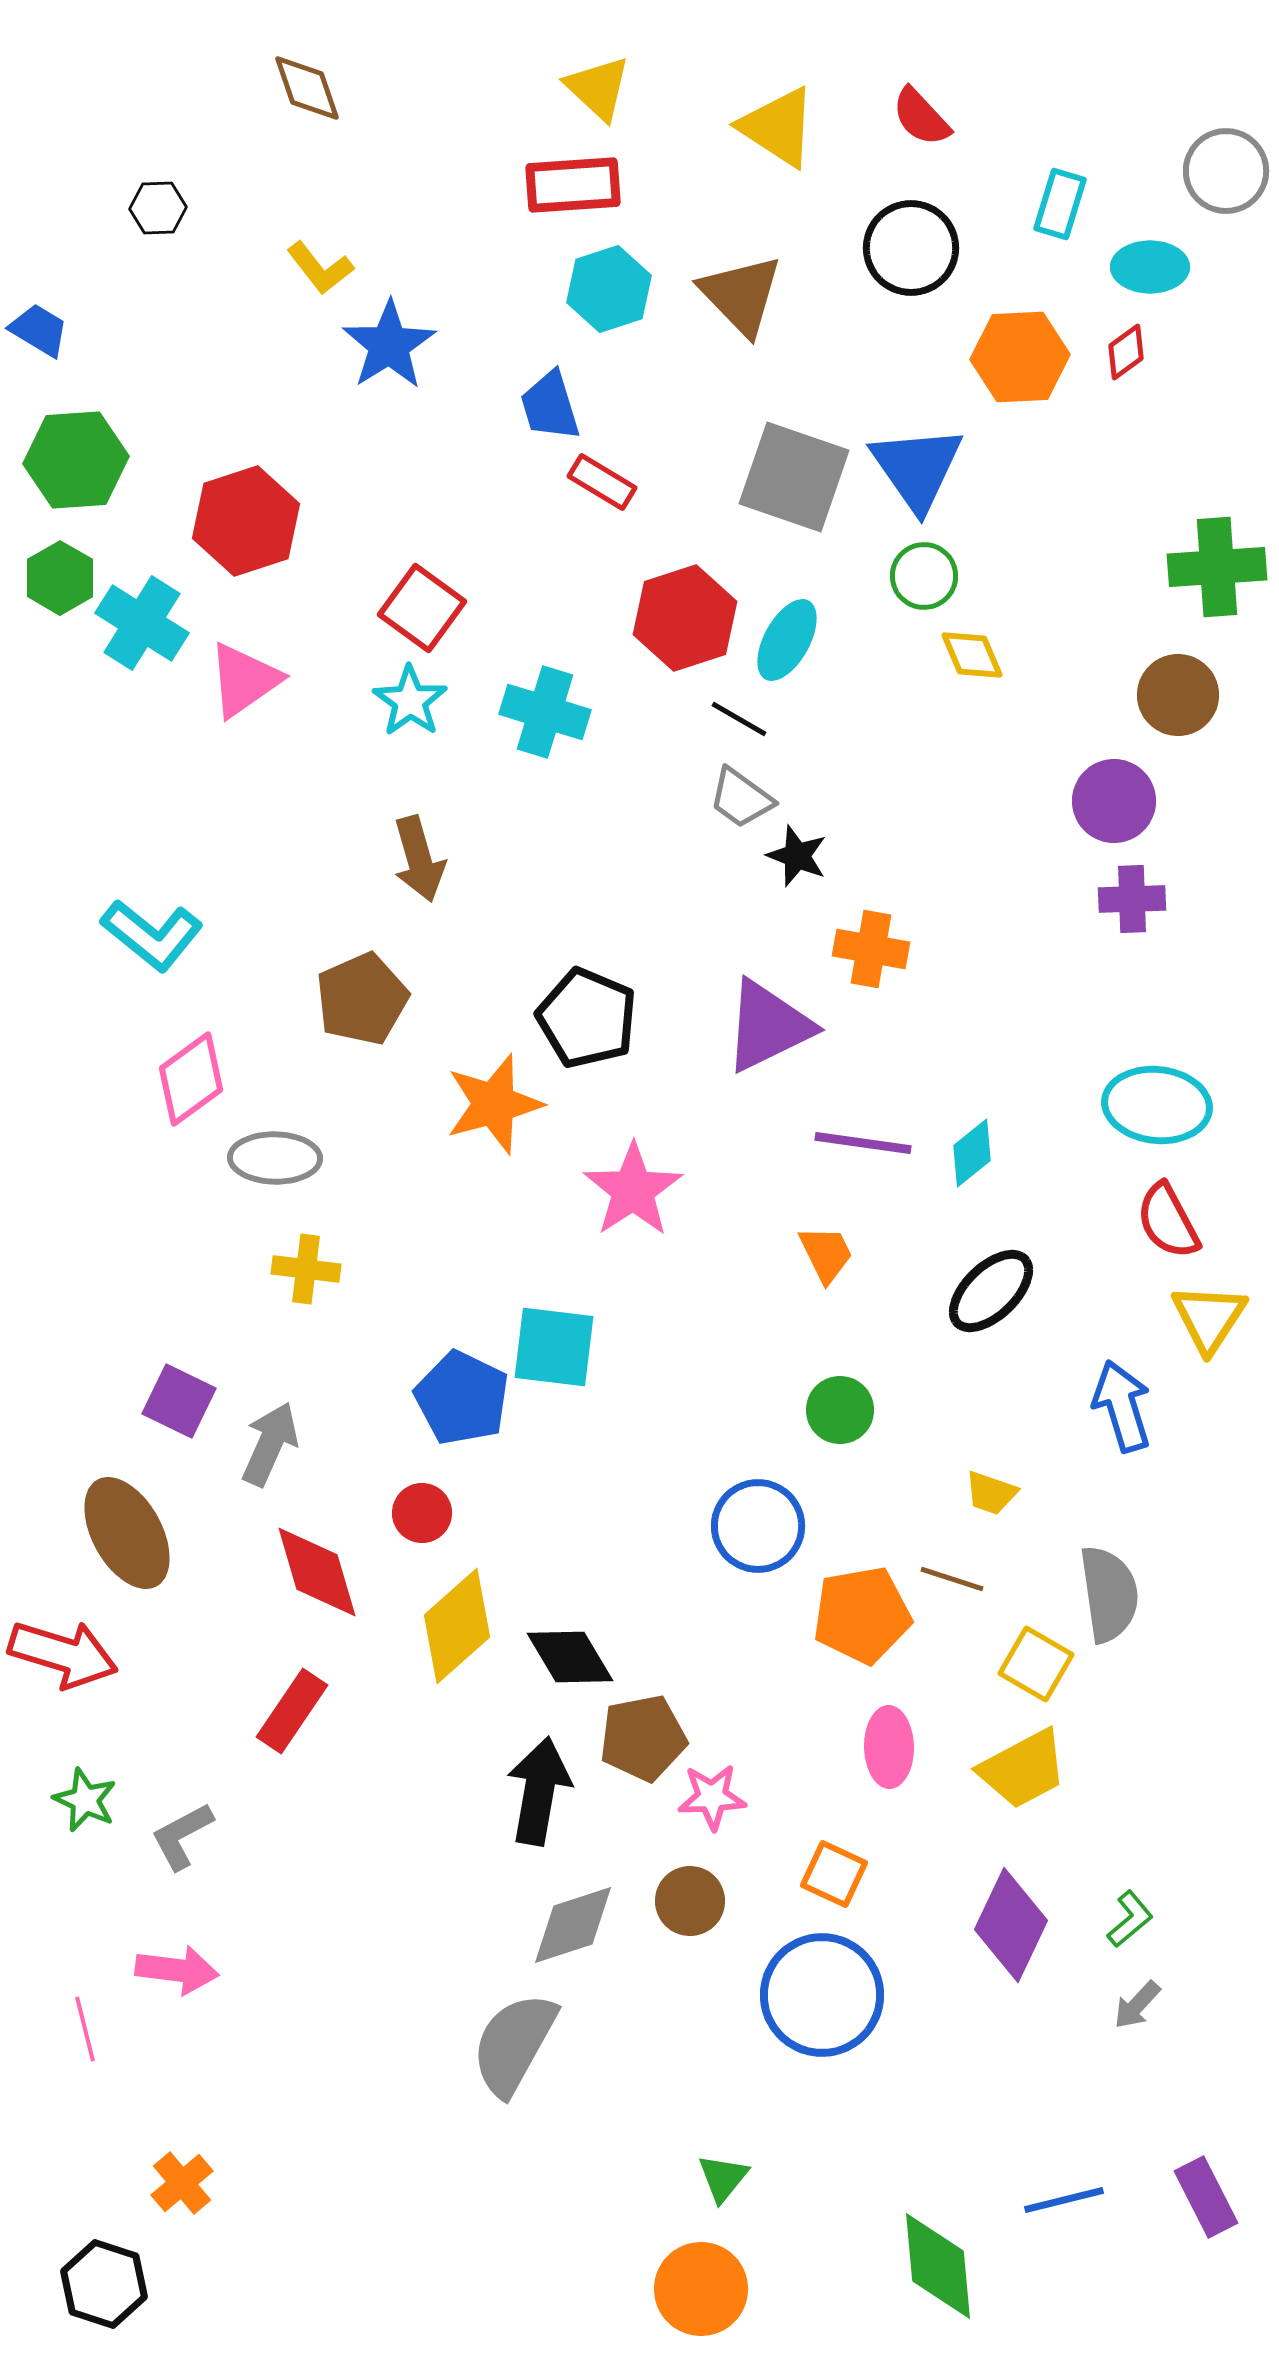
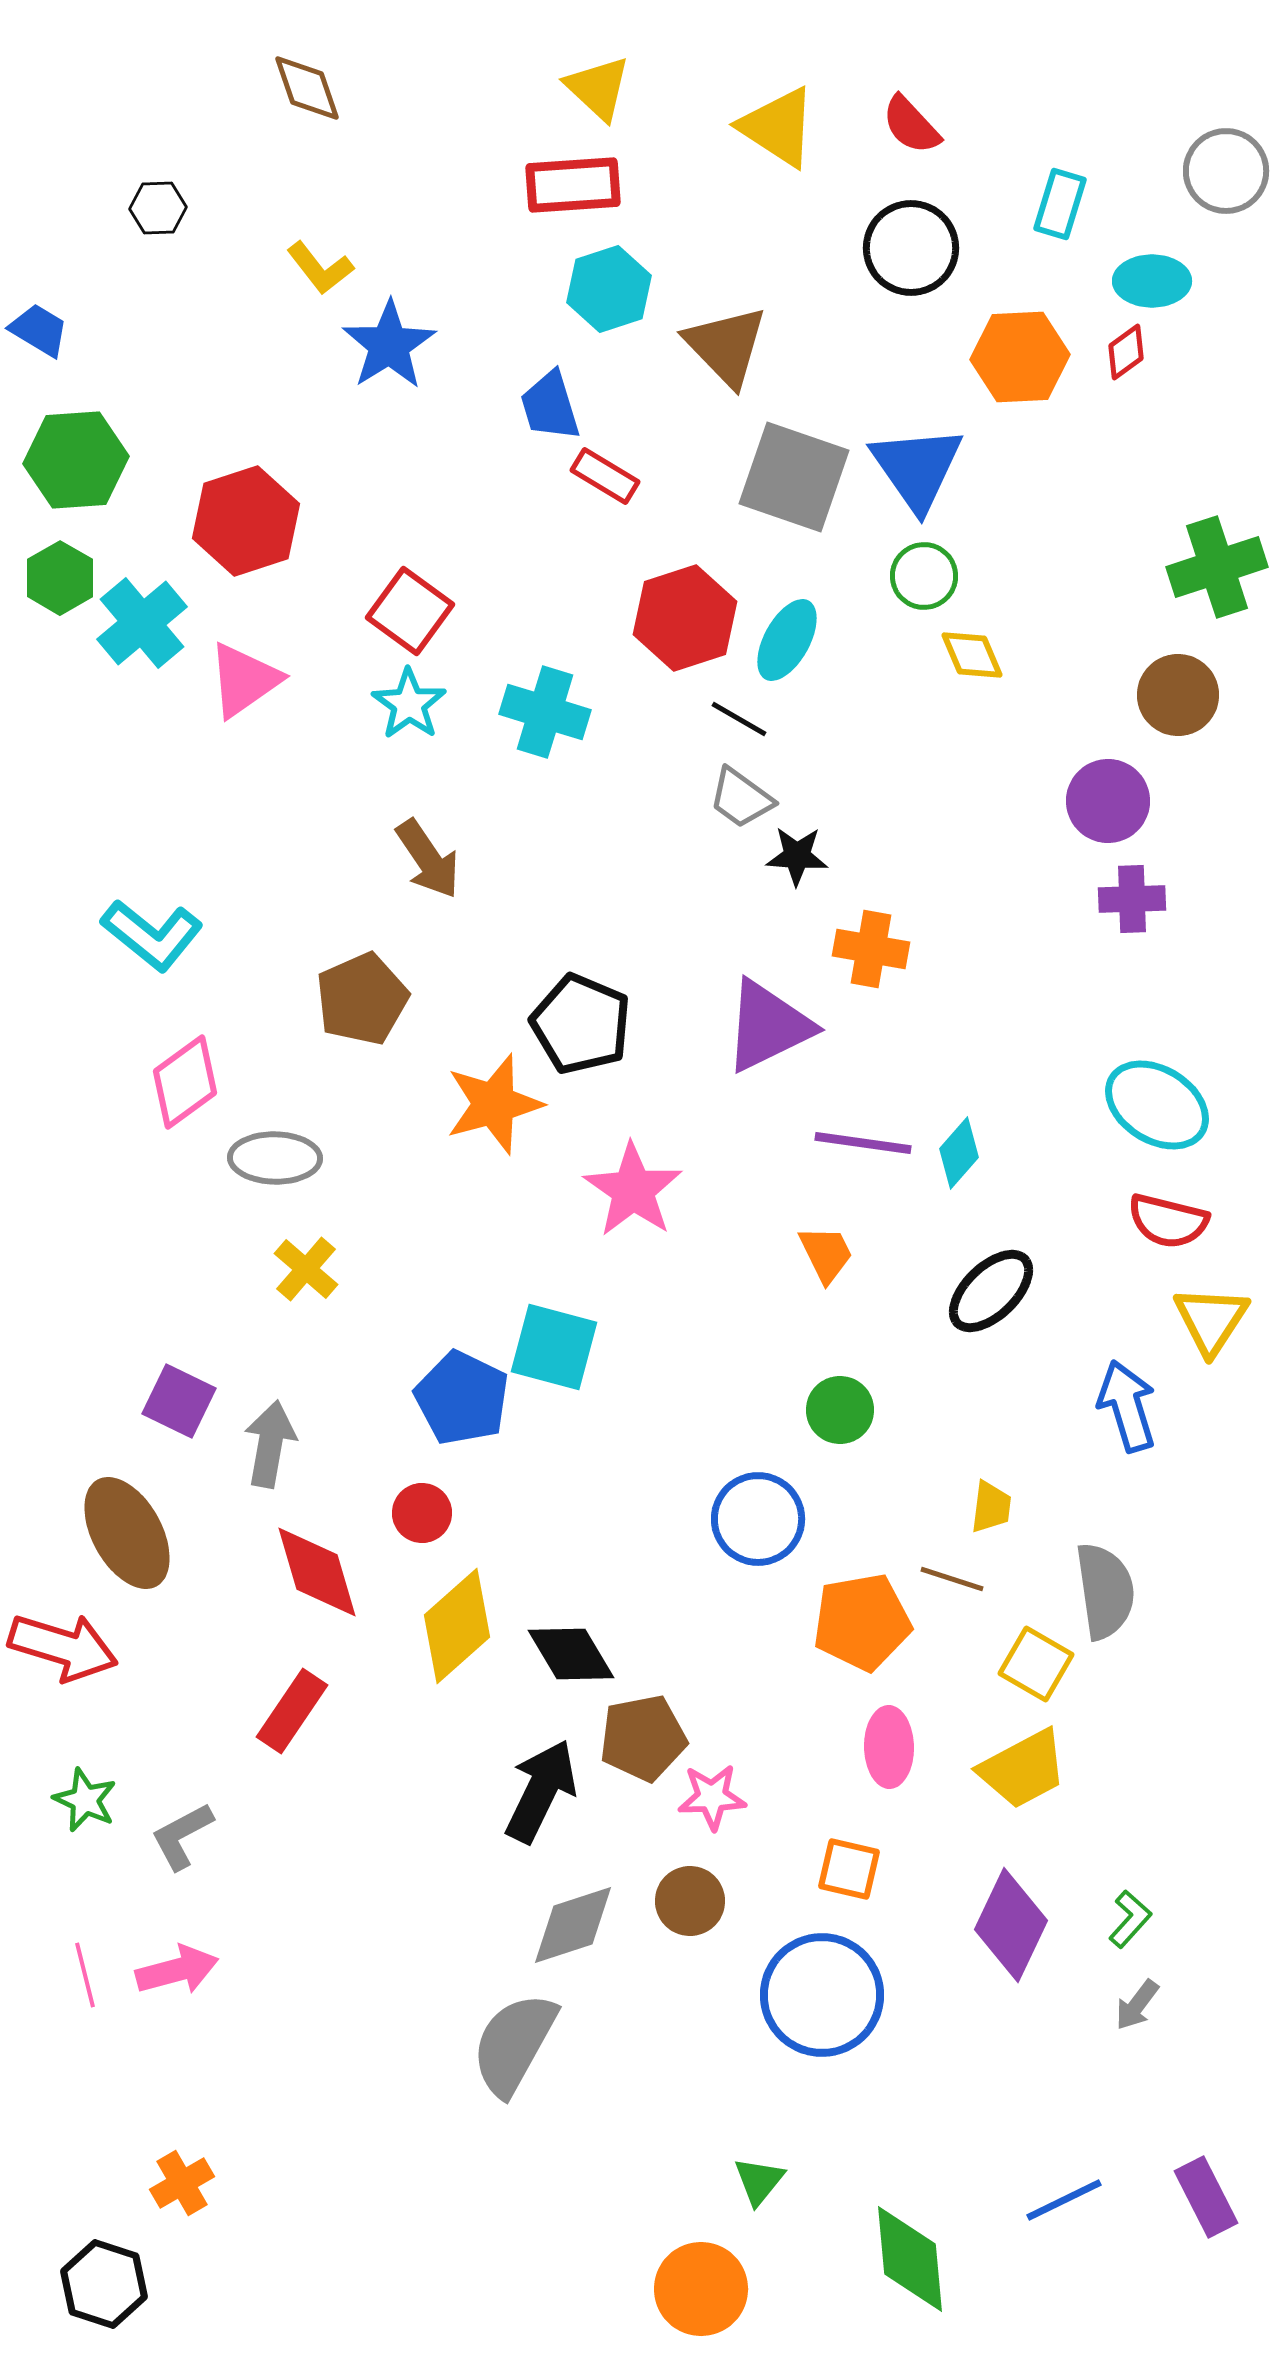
red semicircle at (921, 117): moved 10 px left, 8 px down
cyan ellipse at (1150, 267): moved 2 px right, 14 px down
brown triangle at (741, 295): moved 15 px left, 51 px down
red rectangle at (602, 482): moved 3 px right, 6 px up
green cross at (1217, 567): rotated 14 degrees counterclockwise
red square at (422, 608): moved 12 px left, 3 px down
cyan cross at (142, 623): rotated 18 degrees clockwise
cyan star at (410, 701): moved 1 px left, 3 px down
purple circle at (1114, 801): moved 6 px left
black star at (797, 856): rotated 18 degrees counterclockwise
brown arrow at (419, 859): moved 9 px right; rotated 18 degrees counterclockwise
black pentagon at (587, 1018): moved 6 px left, 6 px down
pink diamond at (191, 1079): moved 6 px left, 3 px down
cyan ellipse at (1157, 1105): rotated 26 degrees clockwise
cyan diamond at (972, 1153): moved 13 px left; rotated 10 degrees counterclockwise
pink star at (633, 1190): rotated 4 degrees counterclockwise
red semicircle at (1168, 1221): rotated 48 degrees counterclockwise
yellow cross at (306, 1269): rotated 34 degrees clockwise
yellow triangle at (1209, 1318): moved 2 px right, 2 px down
cyan square at (554, 1347): rotated 8 degrees clockwise
blue arrow at (1122, 1406): moved 5 px right
gray arrow at (270, 1444): rotated 14 degrees counterclockwise
yellow trapezoid at (991, 1493): moved 14 px down; rotated 102 degrees counterclockwise
blue circle at (758, 1526): moved 7 px up
gray semicircle at (1109, 1594): moved 4 px left, 3 px up
orange pentagon at (862, 1615): moved 7 px down
red arrow at (63, 1654): moved 7 px up
black diamond at (570, 1657): moved 1 px right, 3 px up
black arrow at (539, 1791): moved 2 px right; rotated 16 degrees clockwise
orange square at (834, 1874): moved 15 px right, 5 px up; rotated 12 degrees counterclockwise
green L-shape at (1130, 1919): rotated 8 degrees counterclockwise
pink arrow at (177, 1970): rotated 22 degrees counterclockwise
gray arrow at (1137, 2005): rotated 6 degrees counterclockwise
pink line at (85, 2029): moved 54 px up
green triangle at (723, 2178): moved 36 px right, 3 px down
orange cross at (182, 2183): rotated 10 degrees clockwise
blue line at (1064, 2200): rotated 12 degrees counterclockwise
green diamond at (938, 2266): moved 28 px left, 7 px up
